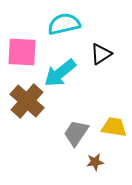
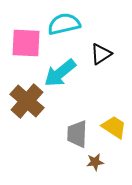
pink square: moved 4 px right, 9 px up
yellow trapezoid: rotated 24 degrees clockwise
gray trapezoid: moved 1 px right, 1 px down; rotated 32 degrees counterclockwise
